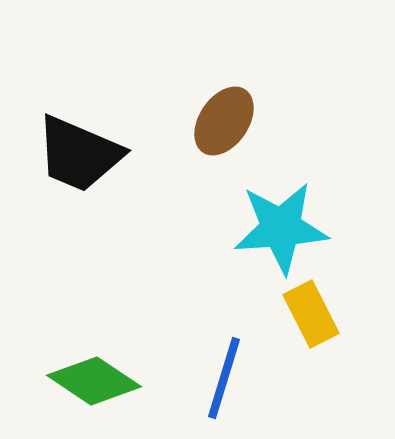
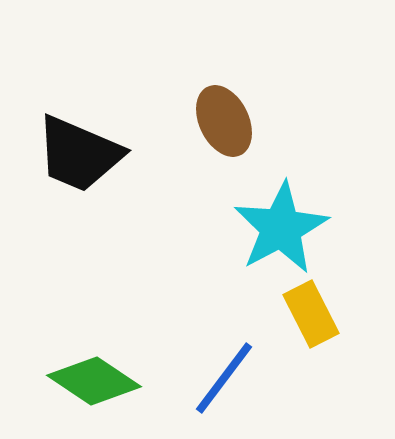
brown ellipse: rotated 60 degrees counterclockwise
cyan star: rotated 24 degrees counterclockwise
blue line: rotated 20 degrees clockwise
